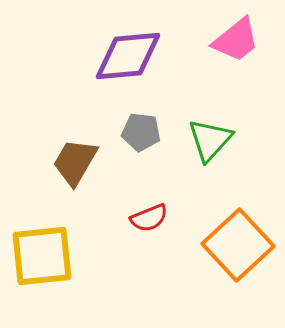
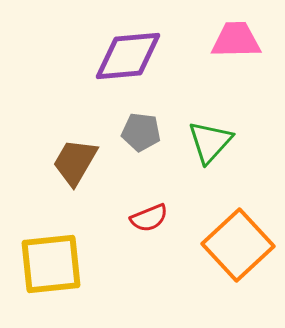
pink trapezoid: rotated 142 degrees counterclockwise
green triangle: moved 2 px down
yellow square: moved 9 px right, 8 px down
